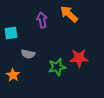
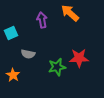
orange arrow: moved 1 px right, 1 px up
cyan square: rotated 16 degrees counterclockwise
